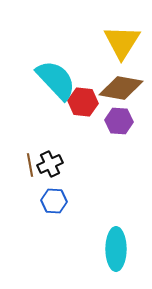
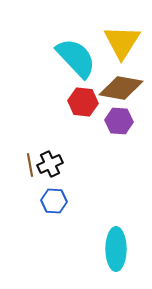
cyan semicircle: moved 20 px right, 22 px up
